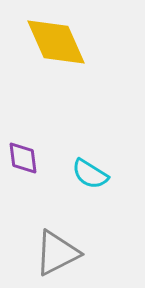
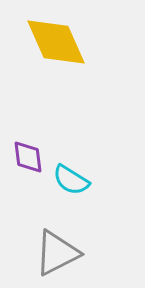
purple diamond: moved 5 px right, 1 px up
cyan semicircle: moved 19 px left, 6 px down
